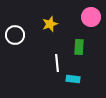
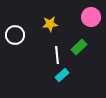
yellow star: rotated 14 degrees clockwise
green rectangle: rotated 42 degrees clockwise
white line: moved 8 px up
cyan rectangle: moved 11 px left, 4 px up; rotated 48 degrees counterclockwise
